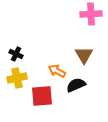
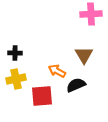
black cross: moved 1 px left, 1 px up; rotated 24 degrees counterclockwise
yellow cross: moved 1 px left, 1 px down
